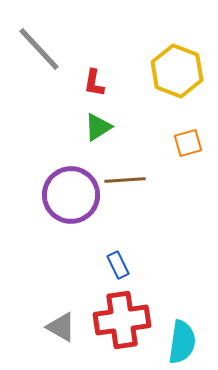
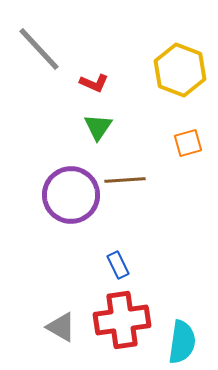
yellow hexagon: moved 3 px right, 1 px up
red L-shape: rotated 76 degrees counterclockwise
green triangle: rotated 24 degrees counterclockwise
